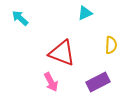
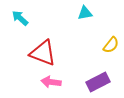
cyan triangle: rotated 14 degrees clockwise
yellow semicircle: rotated 36 degrees clockwise
red triangle: moved 19 px left
pink arrow: rotated 126 degrees clockwise
